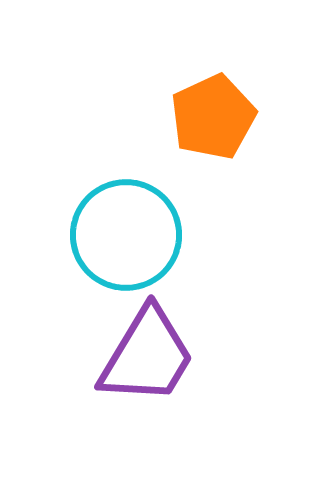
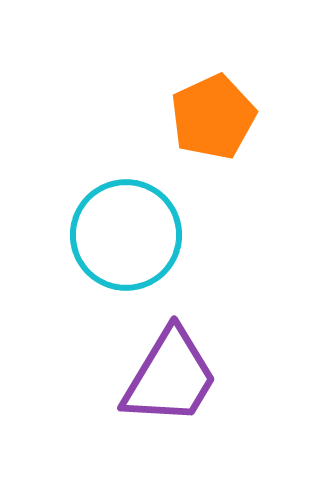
purple trapezoid: moved 23 px right, 21 px down
